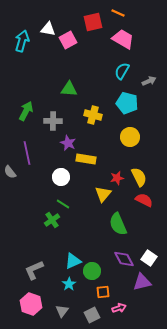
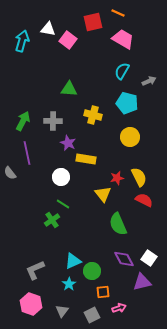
pink square: rotated 24 degrees counterclockwise
green arrow: moved 3 px left, 10 px down
gray semicircle: moved 1 px down
yellow triangle: rotated 18 degrees counterclockwise
gray L-shape: moved 1 px right
